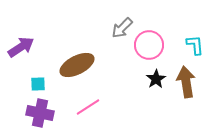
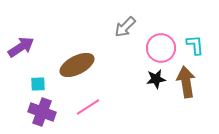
gray arrow: moved 3 px right, 1 px up
pink circle: moved 12 px right, 3 px down
black star: rotated 24 degrees clockwise
purple cross: moved 2 px right, 1 px up; rotated 8 degrees clockwise
